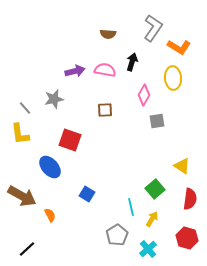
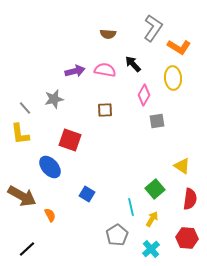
black arrow: moved 1 px right, 2 px down; rotated 60 degrees counterclockwise
red hexagon: rotated 10 degrees counterclockwise
cyan cross: moved 3 px right
